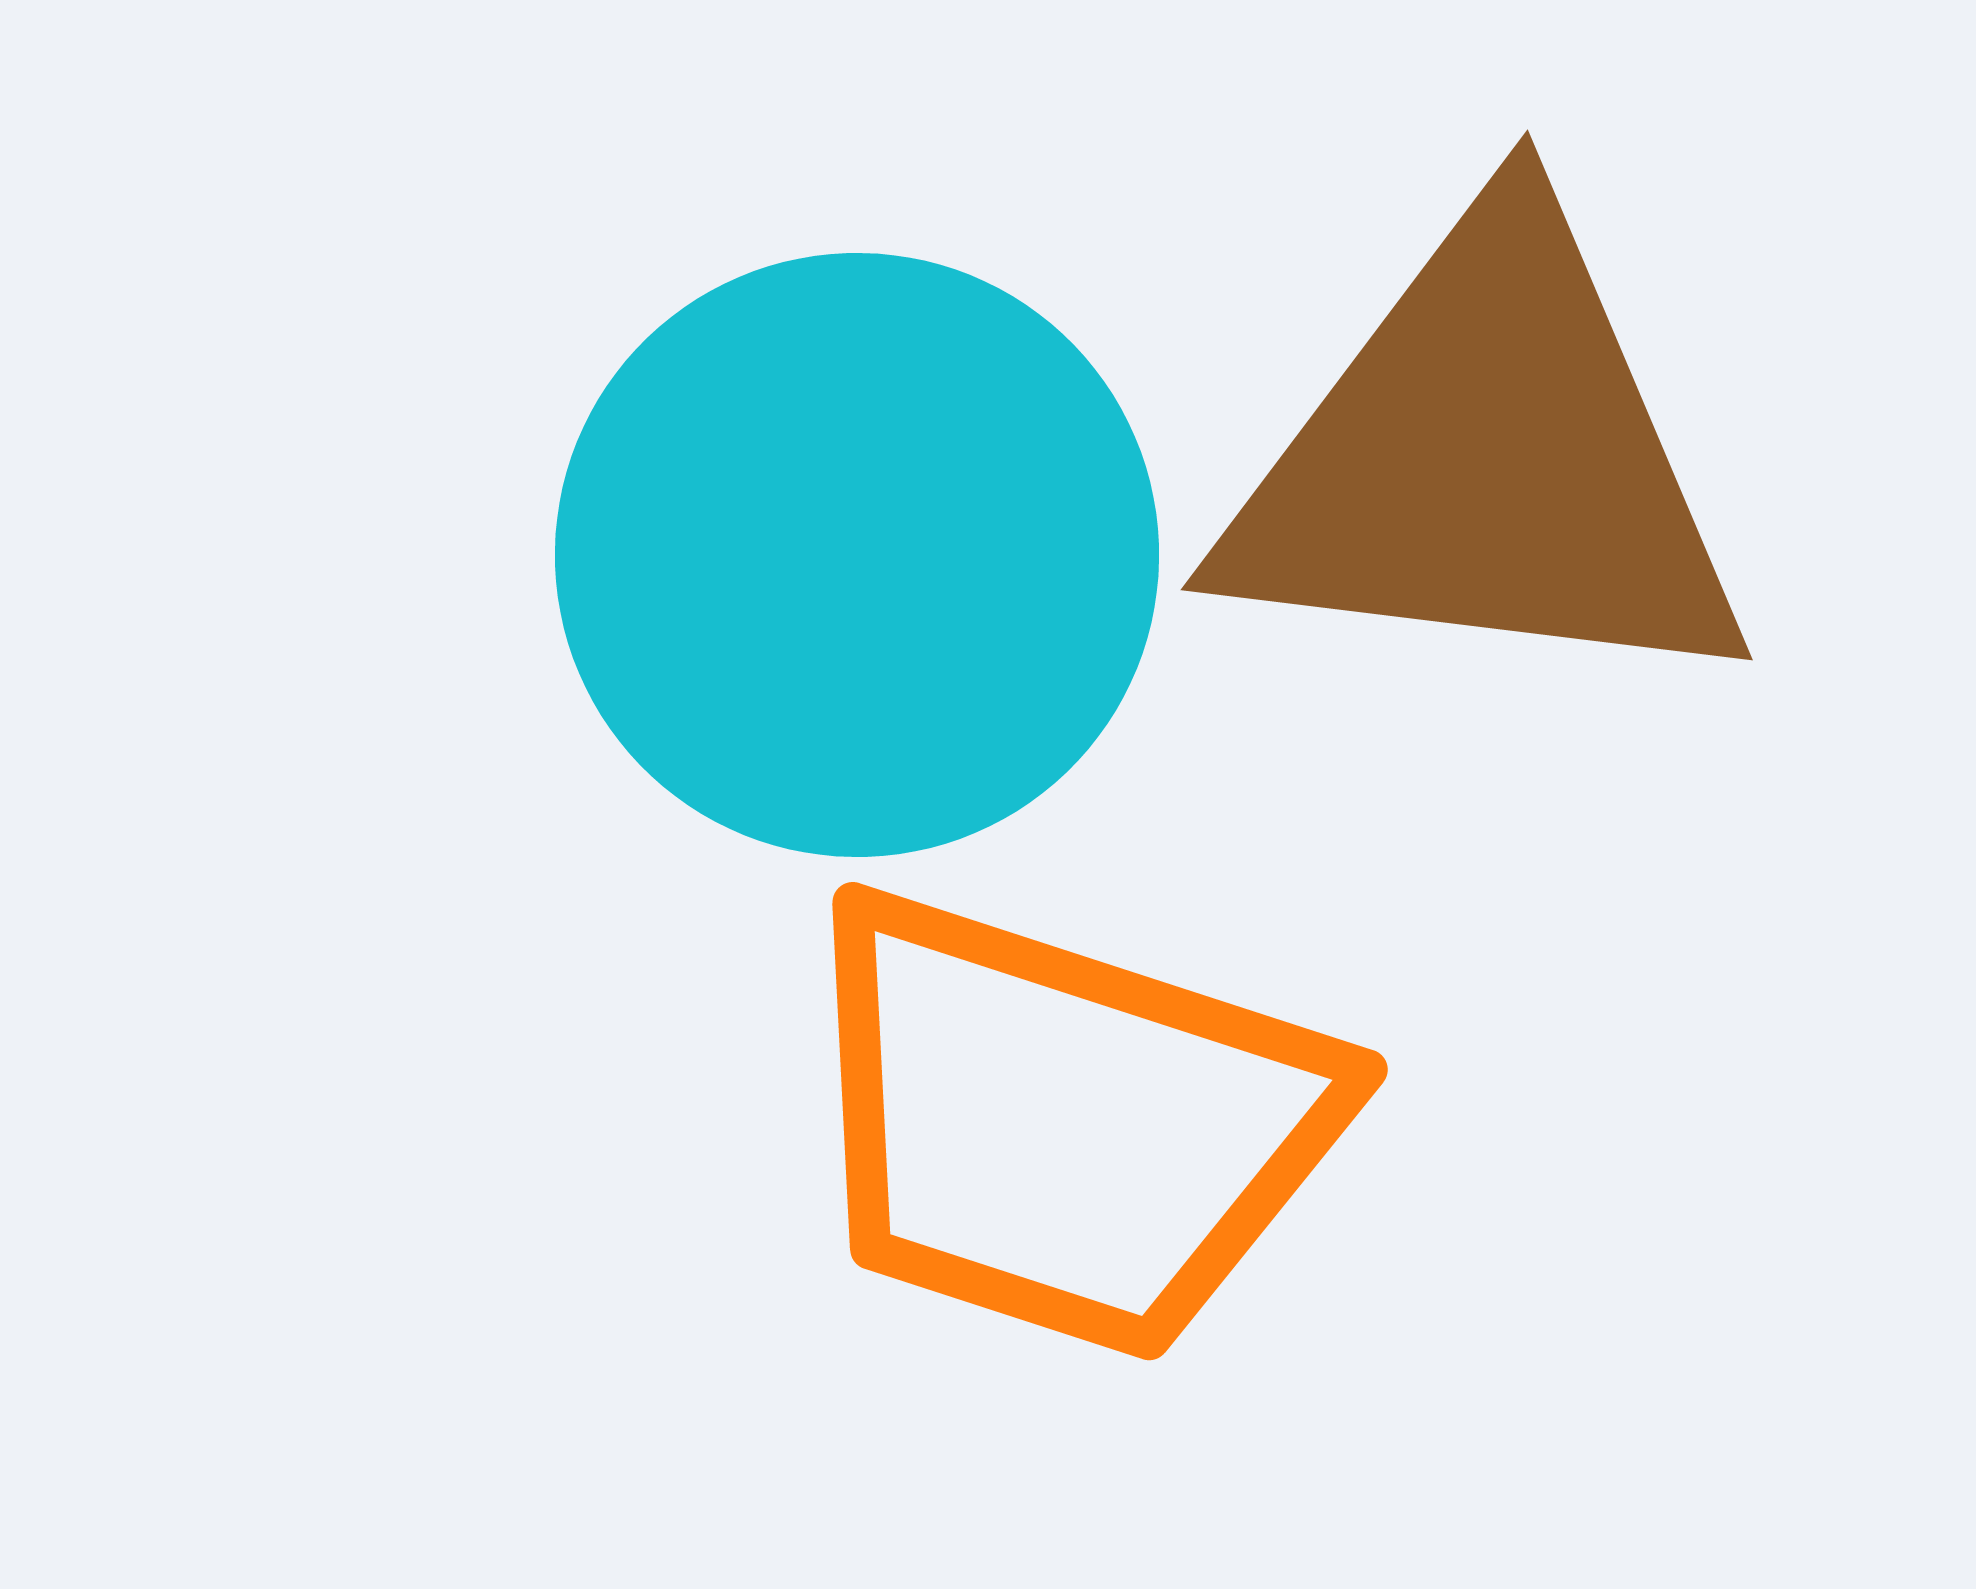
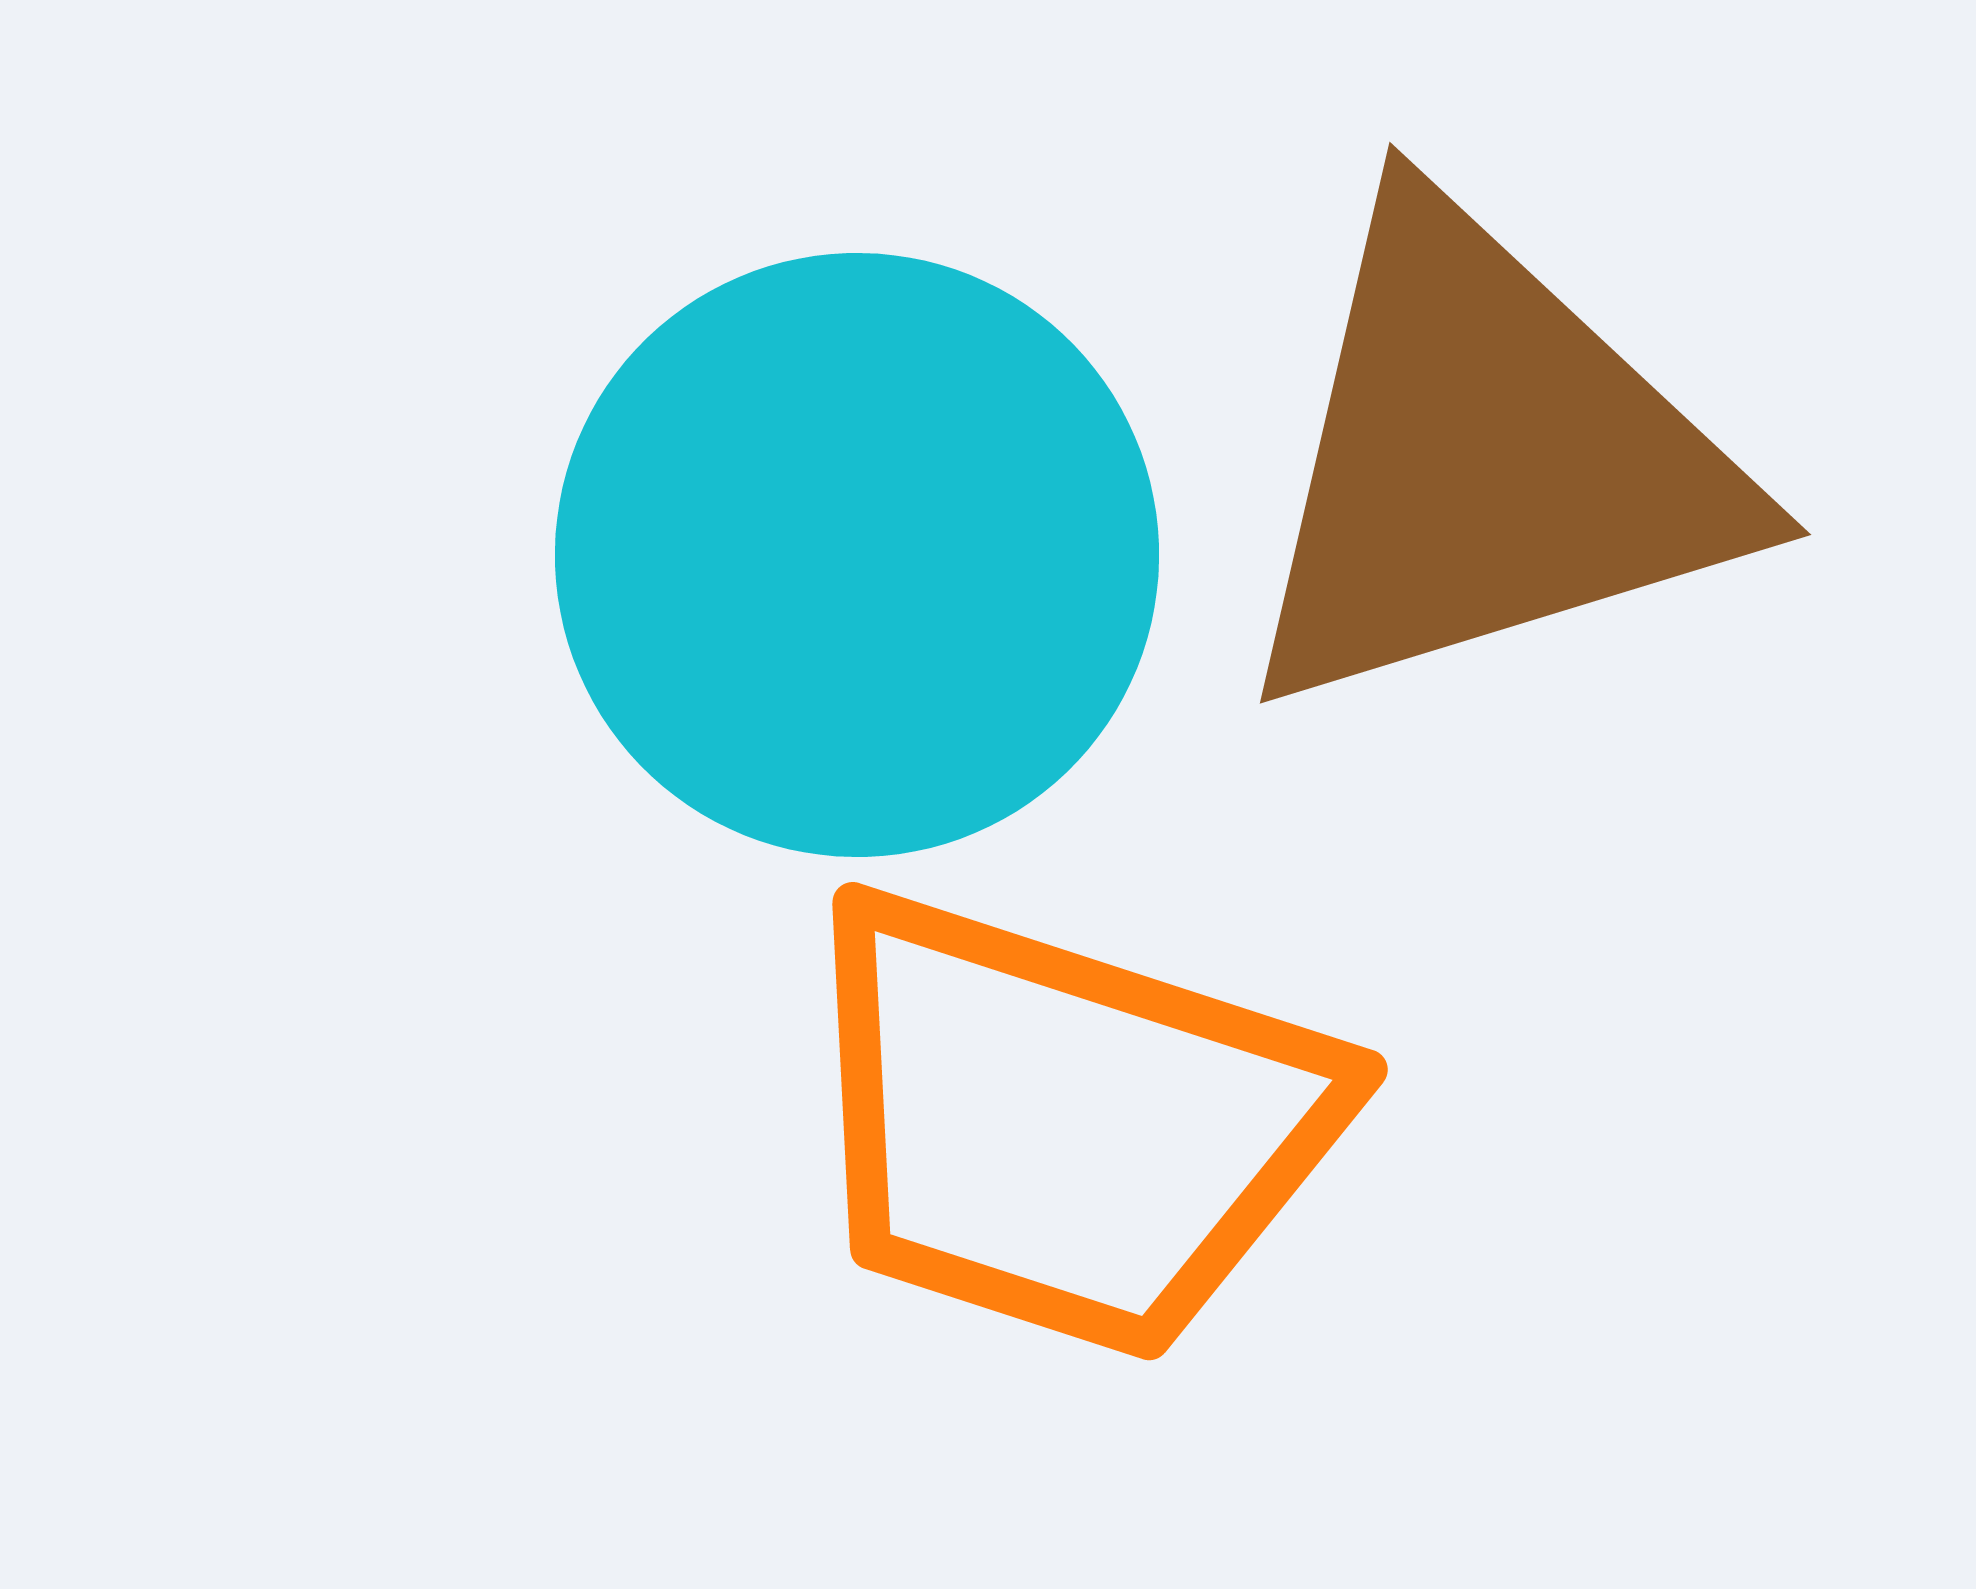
brown triangle: rotated 24 degrees counterclockwise
